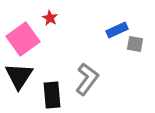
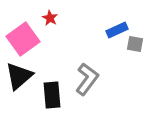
black triangle: rotated 16 degrees clockwise
